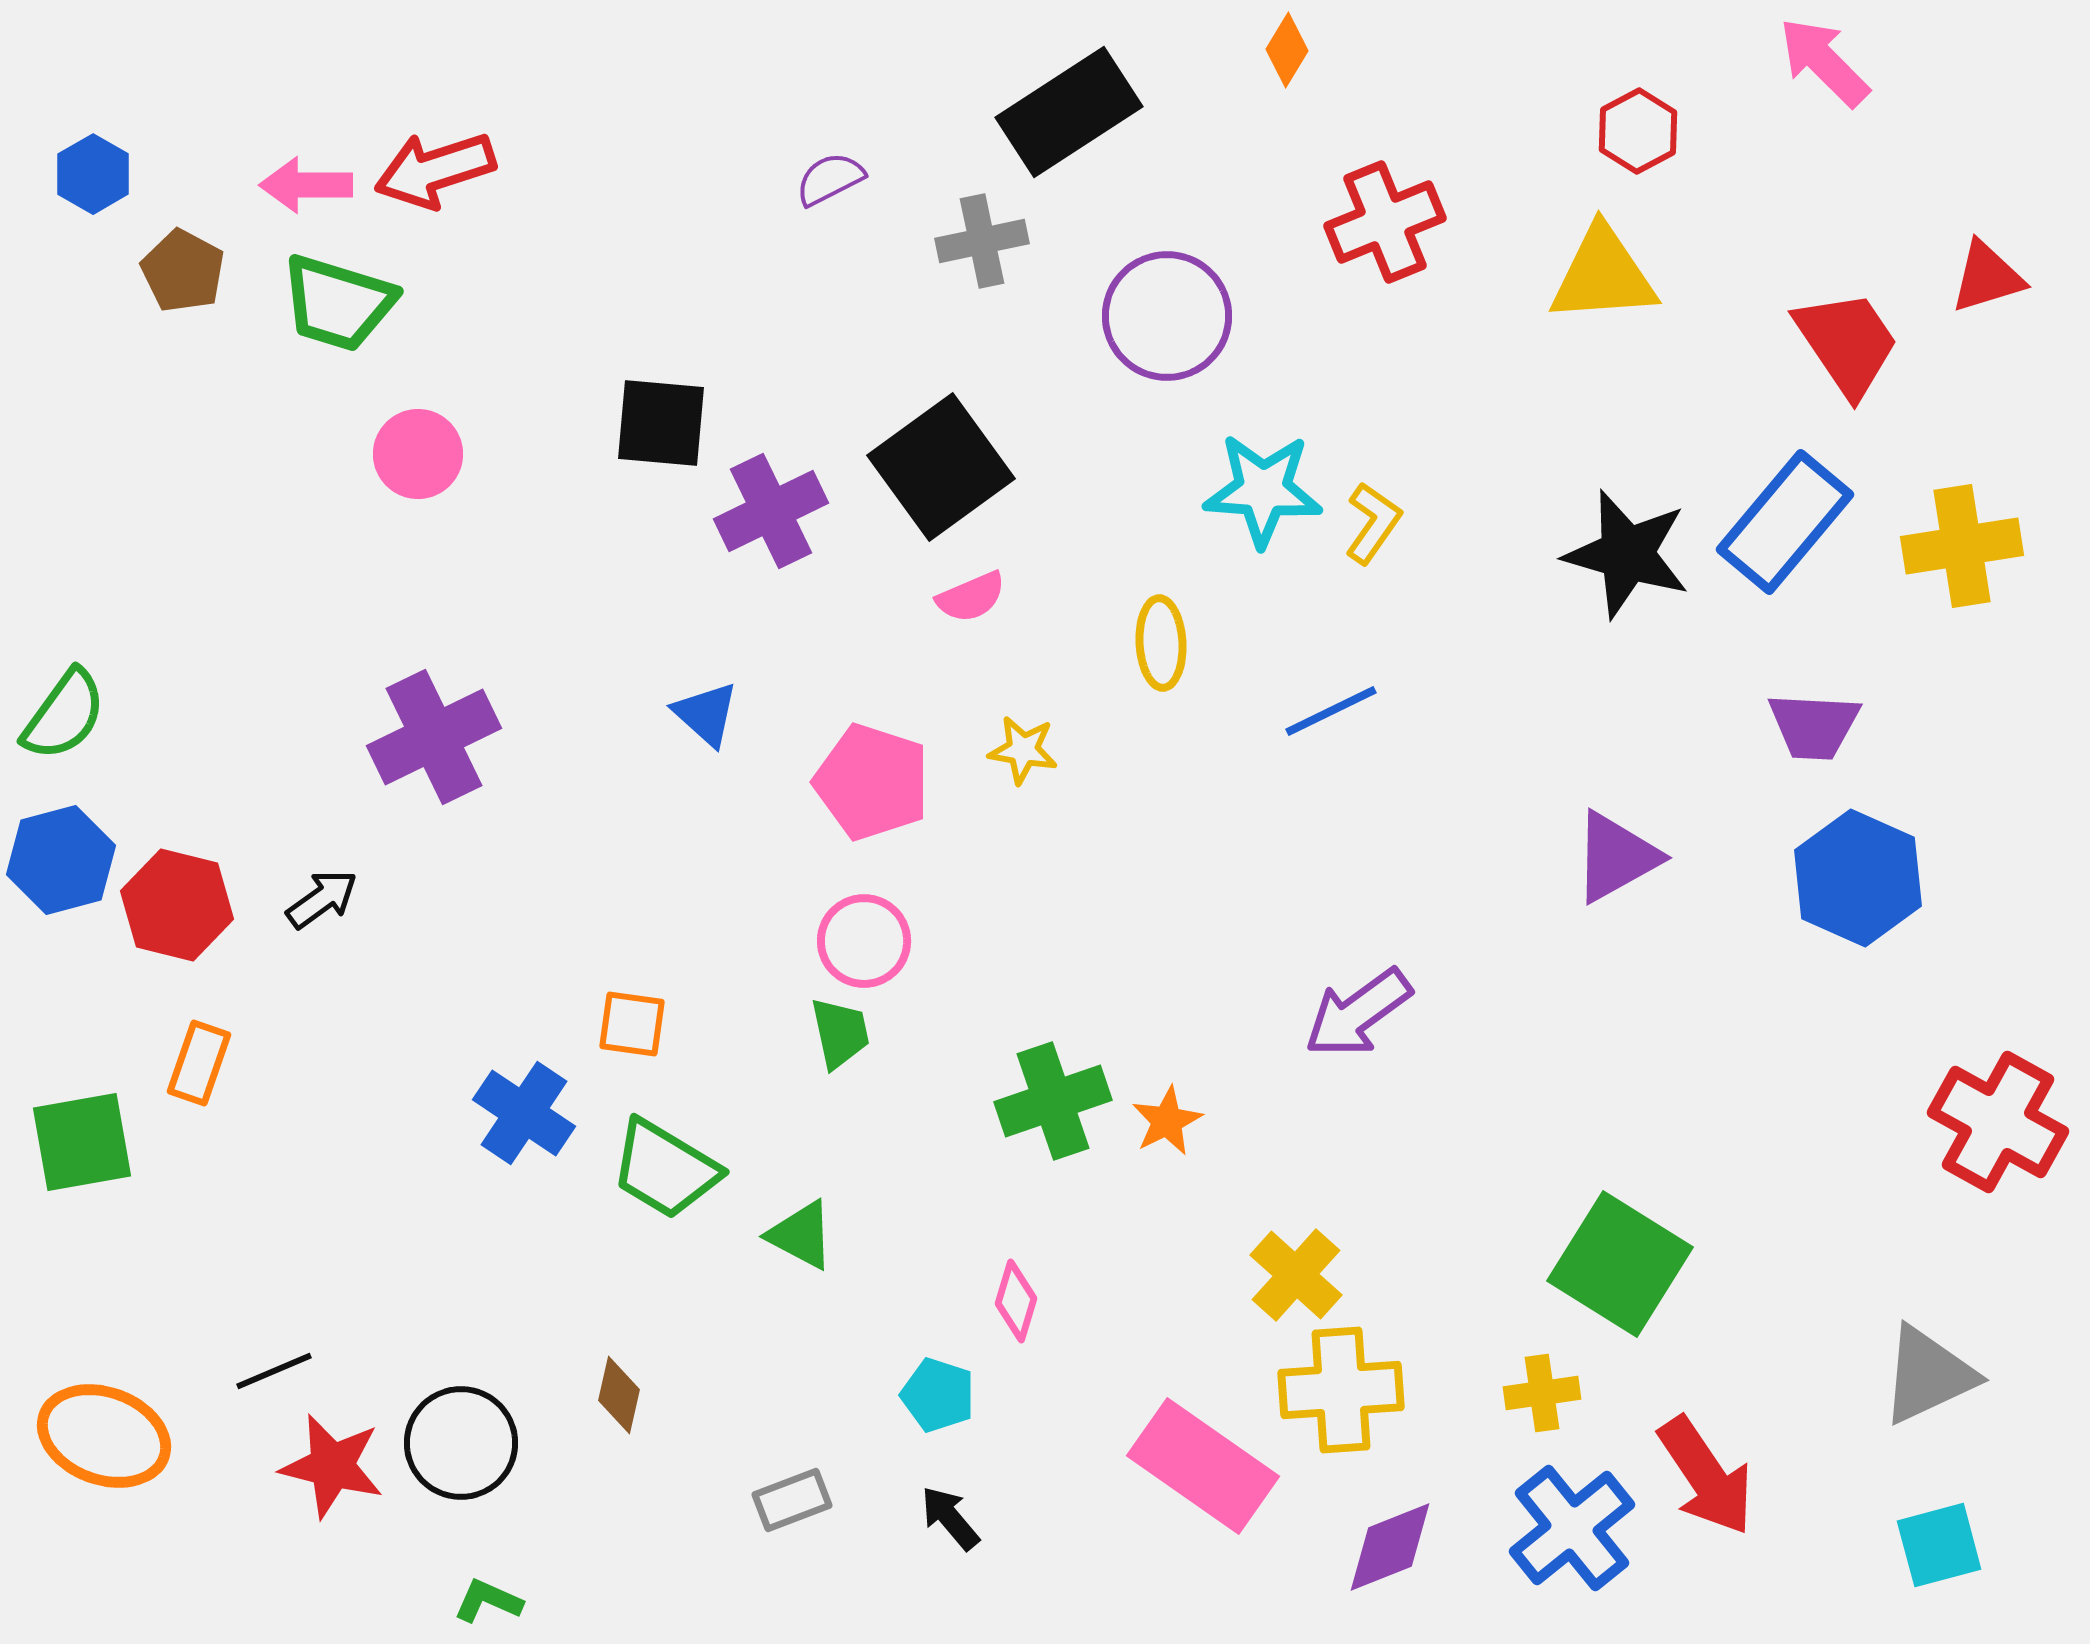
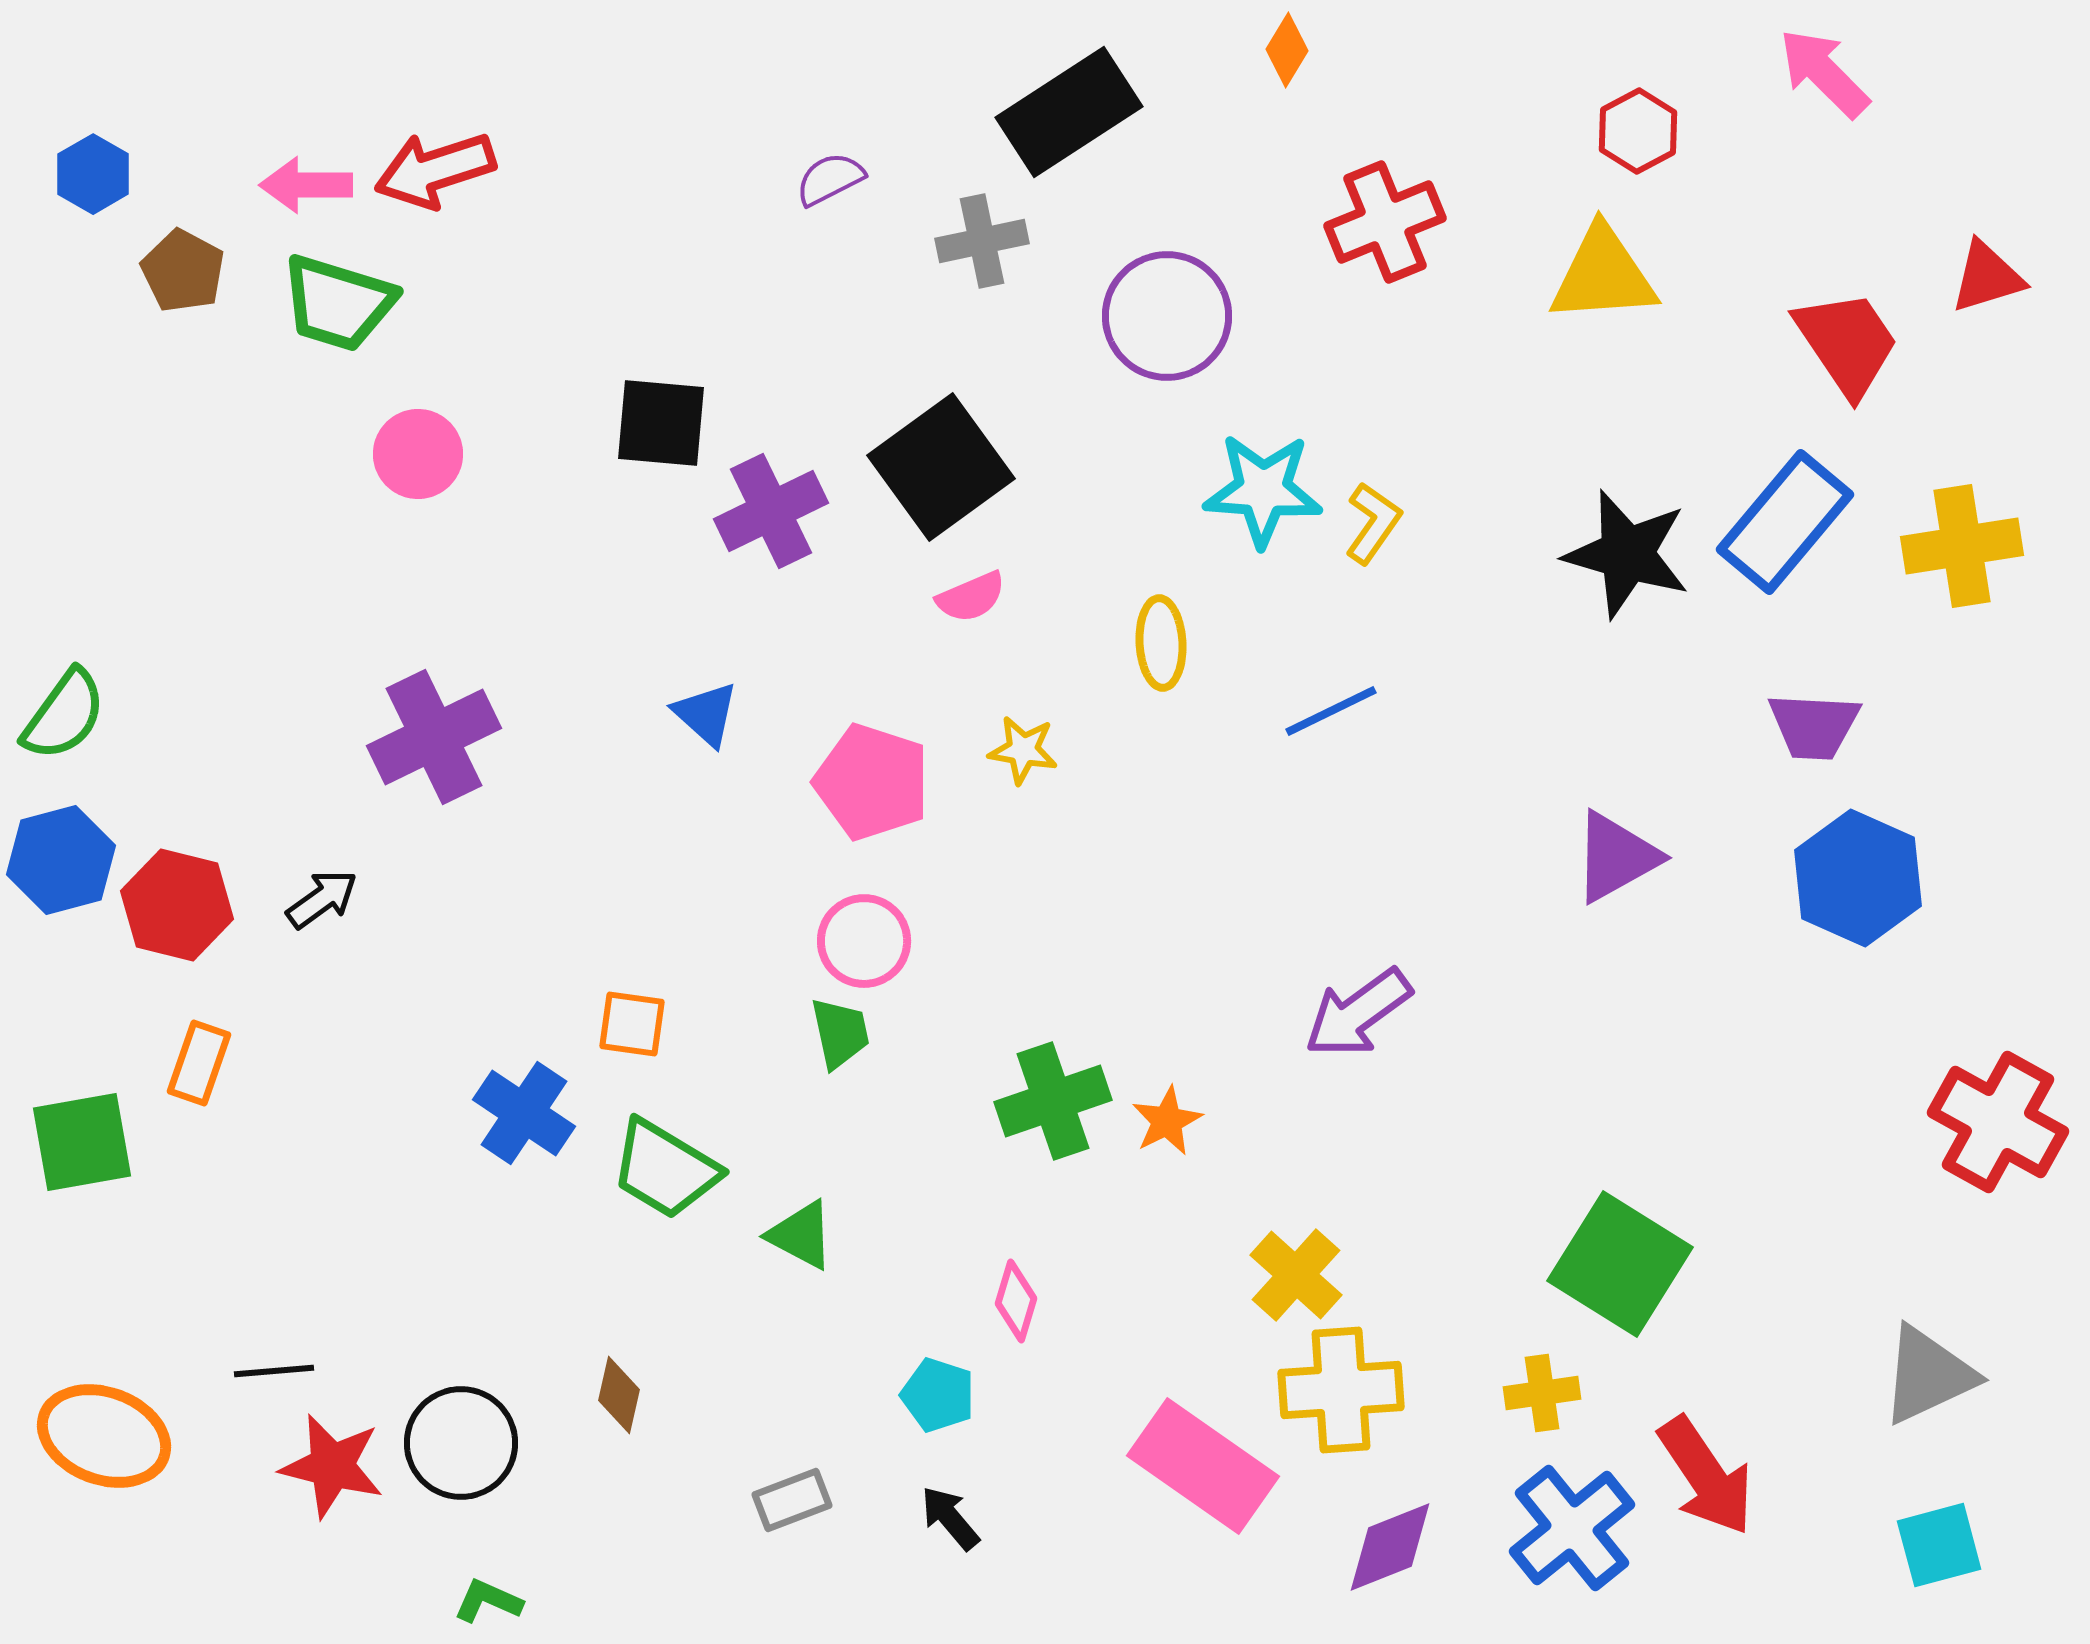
pink arrow at (1824, 62): moved 11 px down
black line at (274, 1371): rotated 18 degrees clockwise
